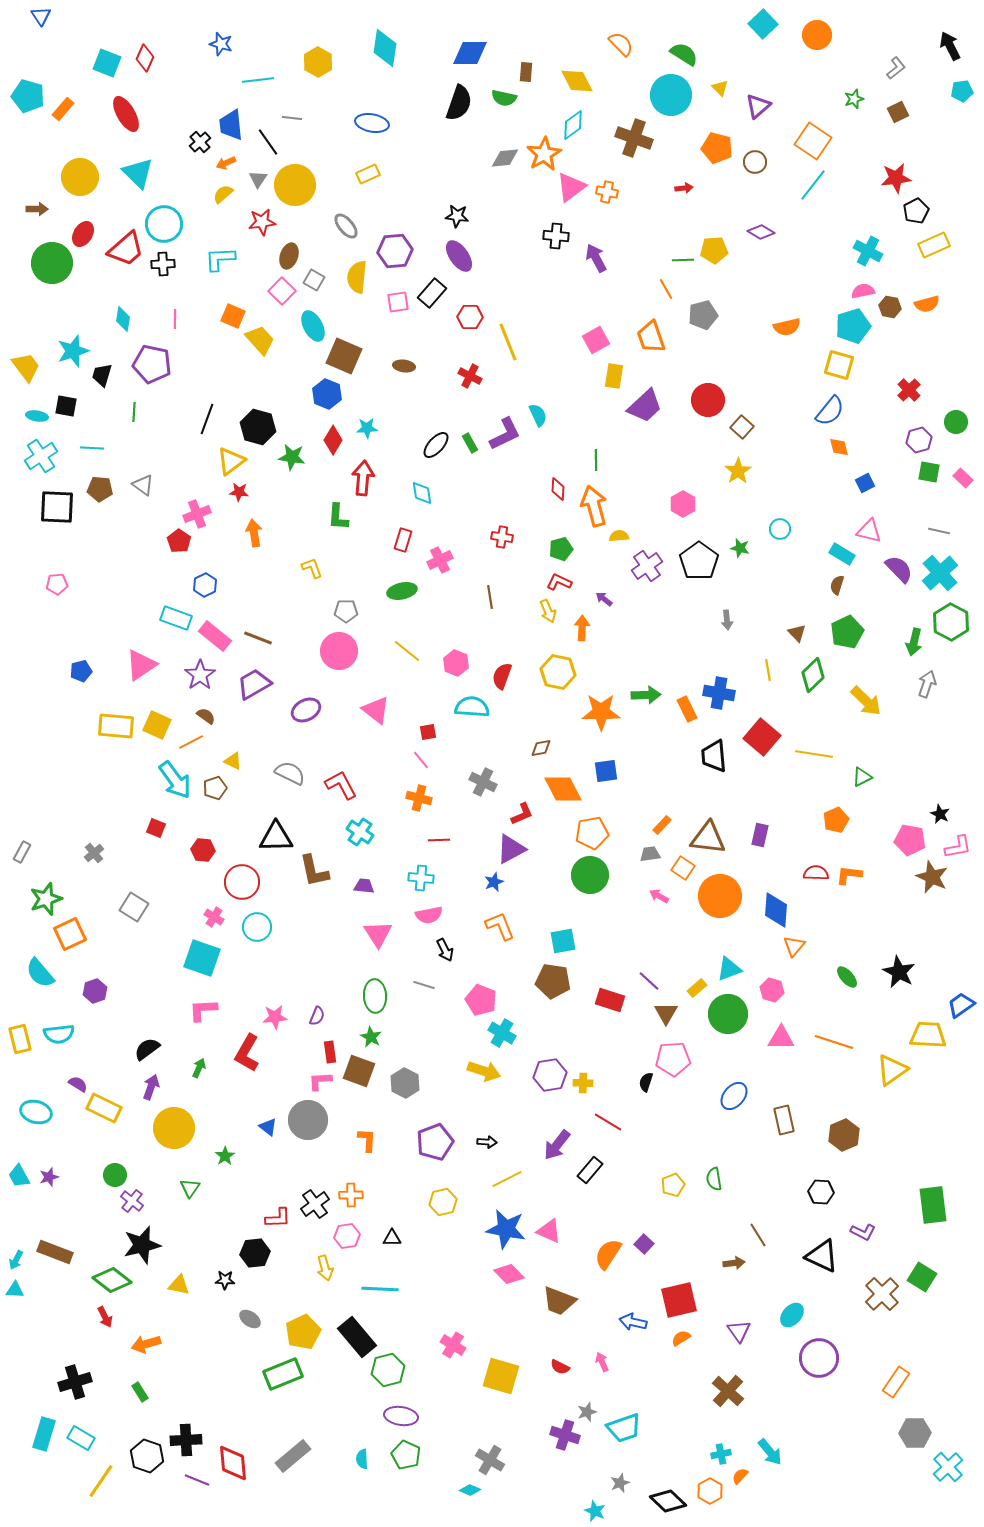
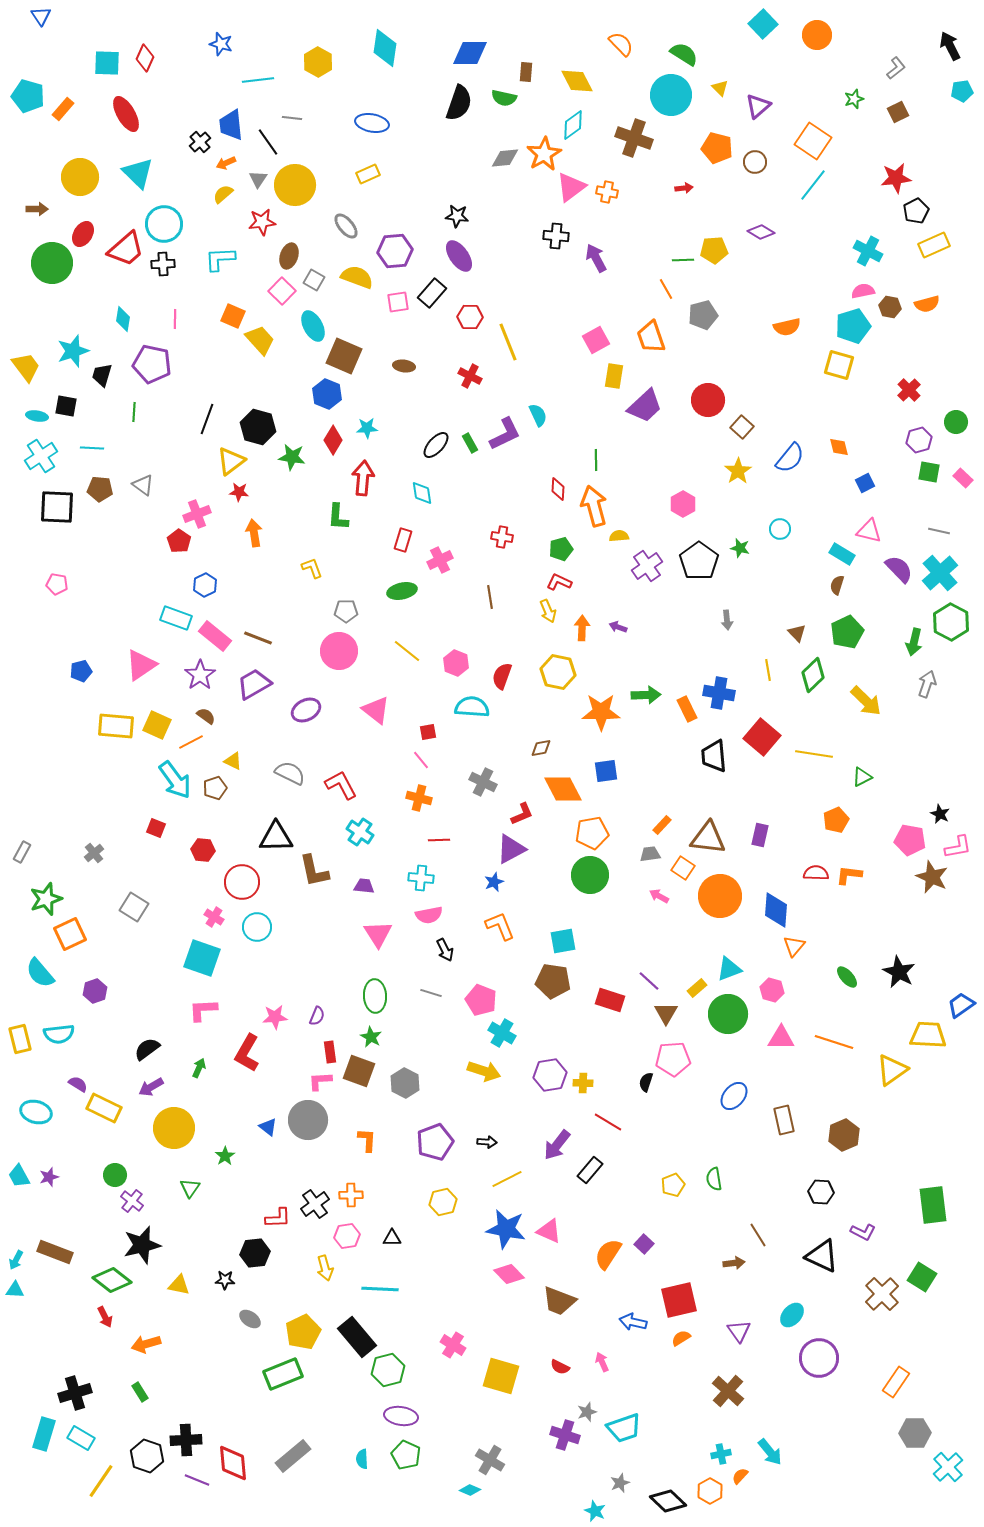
cyan square at (107, 63): rotated 20 degrees counterclockwise
yellow semicircle at (357, 277): rotated 104 degrees clockwise
blue semicircle at (830, 411): moved 40 px left, 47 px down
pink pentagon at (57, 584): rotated 15 degrees clockwise
purple arrow at (604, 599): moved 14 px right, 28 px down; rotated 18 degrees counterclockwise
gray line at (424, 985): moved 7 px right, 8 px down
purple arrow at (151, 1087): rotated 140 degrees counterclockwise
black cross at (75, 1382): moved 11 px down
